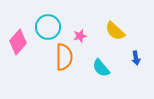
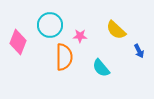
cyan circle: moved 2 px right, 2 px up
yellow semicircle: moved 1 px right, 1 px up
pink star: rotated 16 degrees clockwise
pink diamond: rotated 20 degrees counterclockwise
blue arrow: moved 3 px right, 7 px up; rotated 16 degrees counterclockwise
